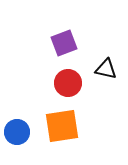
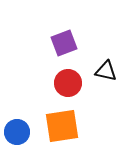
black triangle: moved 2 px down
